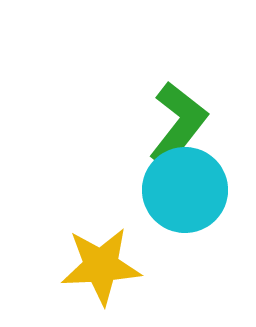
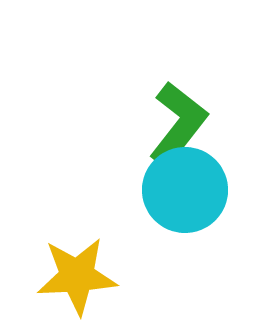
yellow star: moved 24 px left, 10 px down
